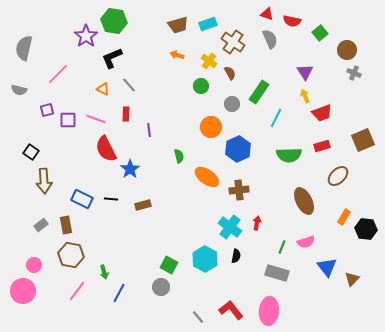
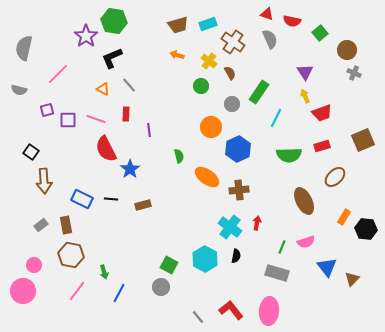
brown ellipse at (338, 176): moved 3 px left, 1 px down
